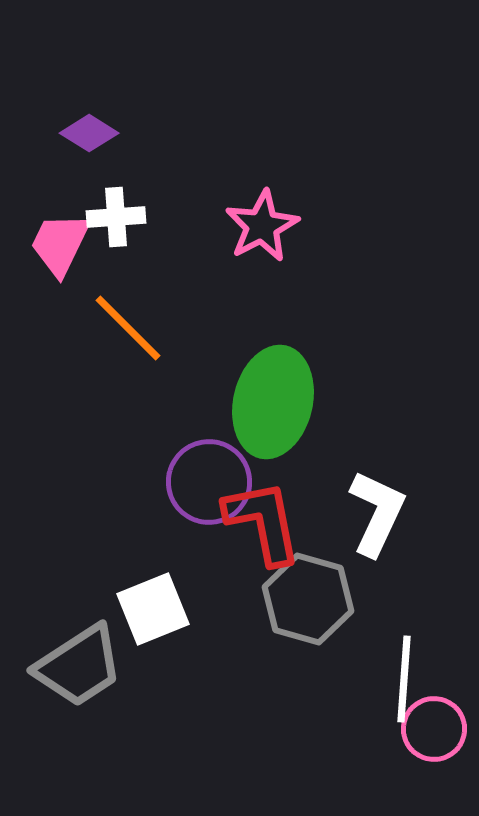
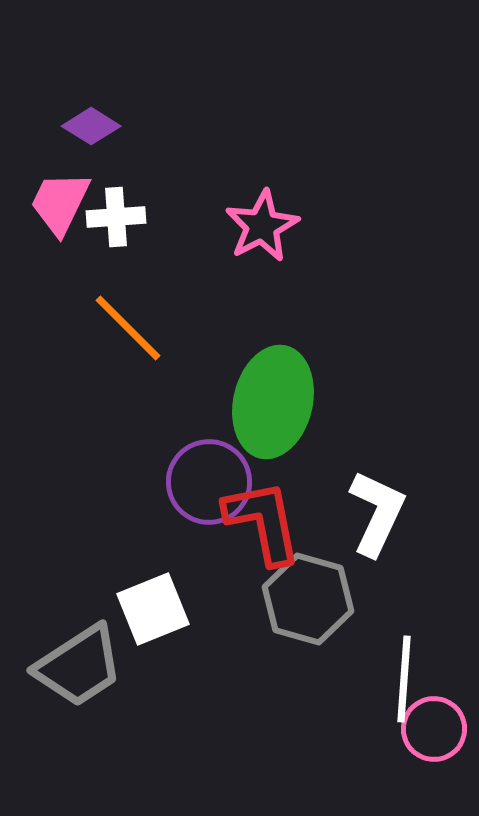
purple diamond: moved 2 px right, 7 px up
pink trapezoid: moved 41 px up
